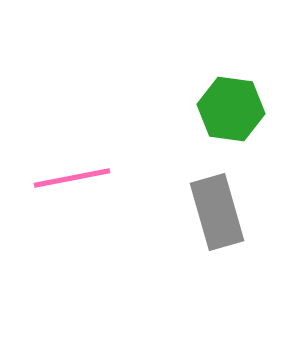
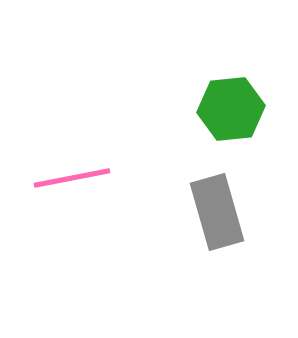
green hexagon: rotated 14 degrees counterclockwise
